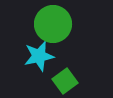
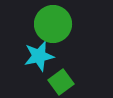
green square: moved 4 px left, 1 px down
